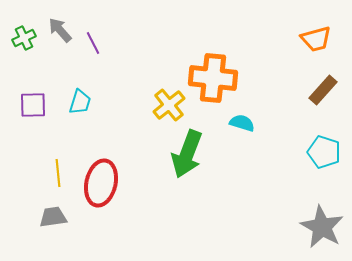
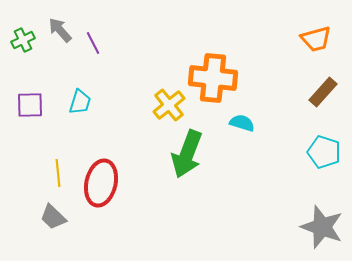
green cross: moved 1 px left, 2 px down
brown rectangle: moved 2 px down
purple square: moved 3 px left
gray trapezoid: rotated 128 degrees counterclockwise
gray star: rotated 9 degrees counterclockwise
